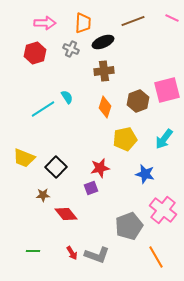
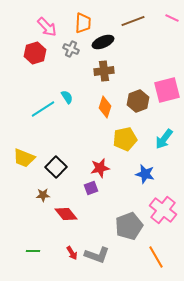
pink arrow: moved 2 px right, 4 px down; rotated 45 degrees clockwise
